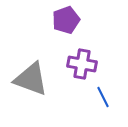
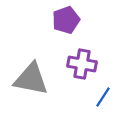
gray triangle: rotated 9 degrees counterclockwise
blue line: rotated 60 degrees clockwise
